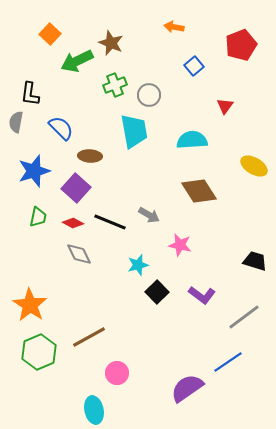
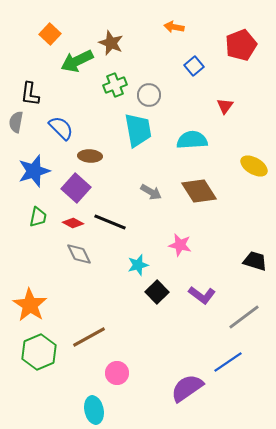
cyan trapezoid: moved 4 px right, 1 px up
gray arrow: moved 2 px right, 23 px up
